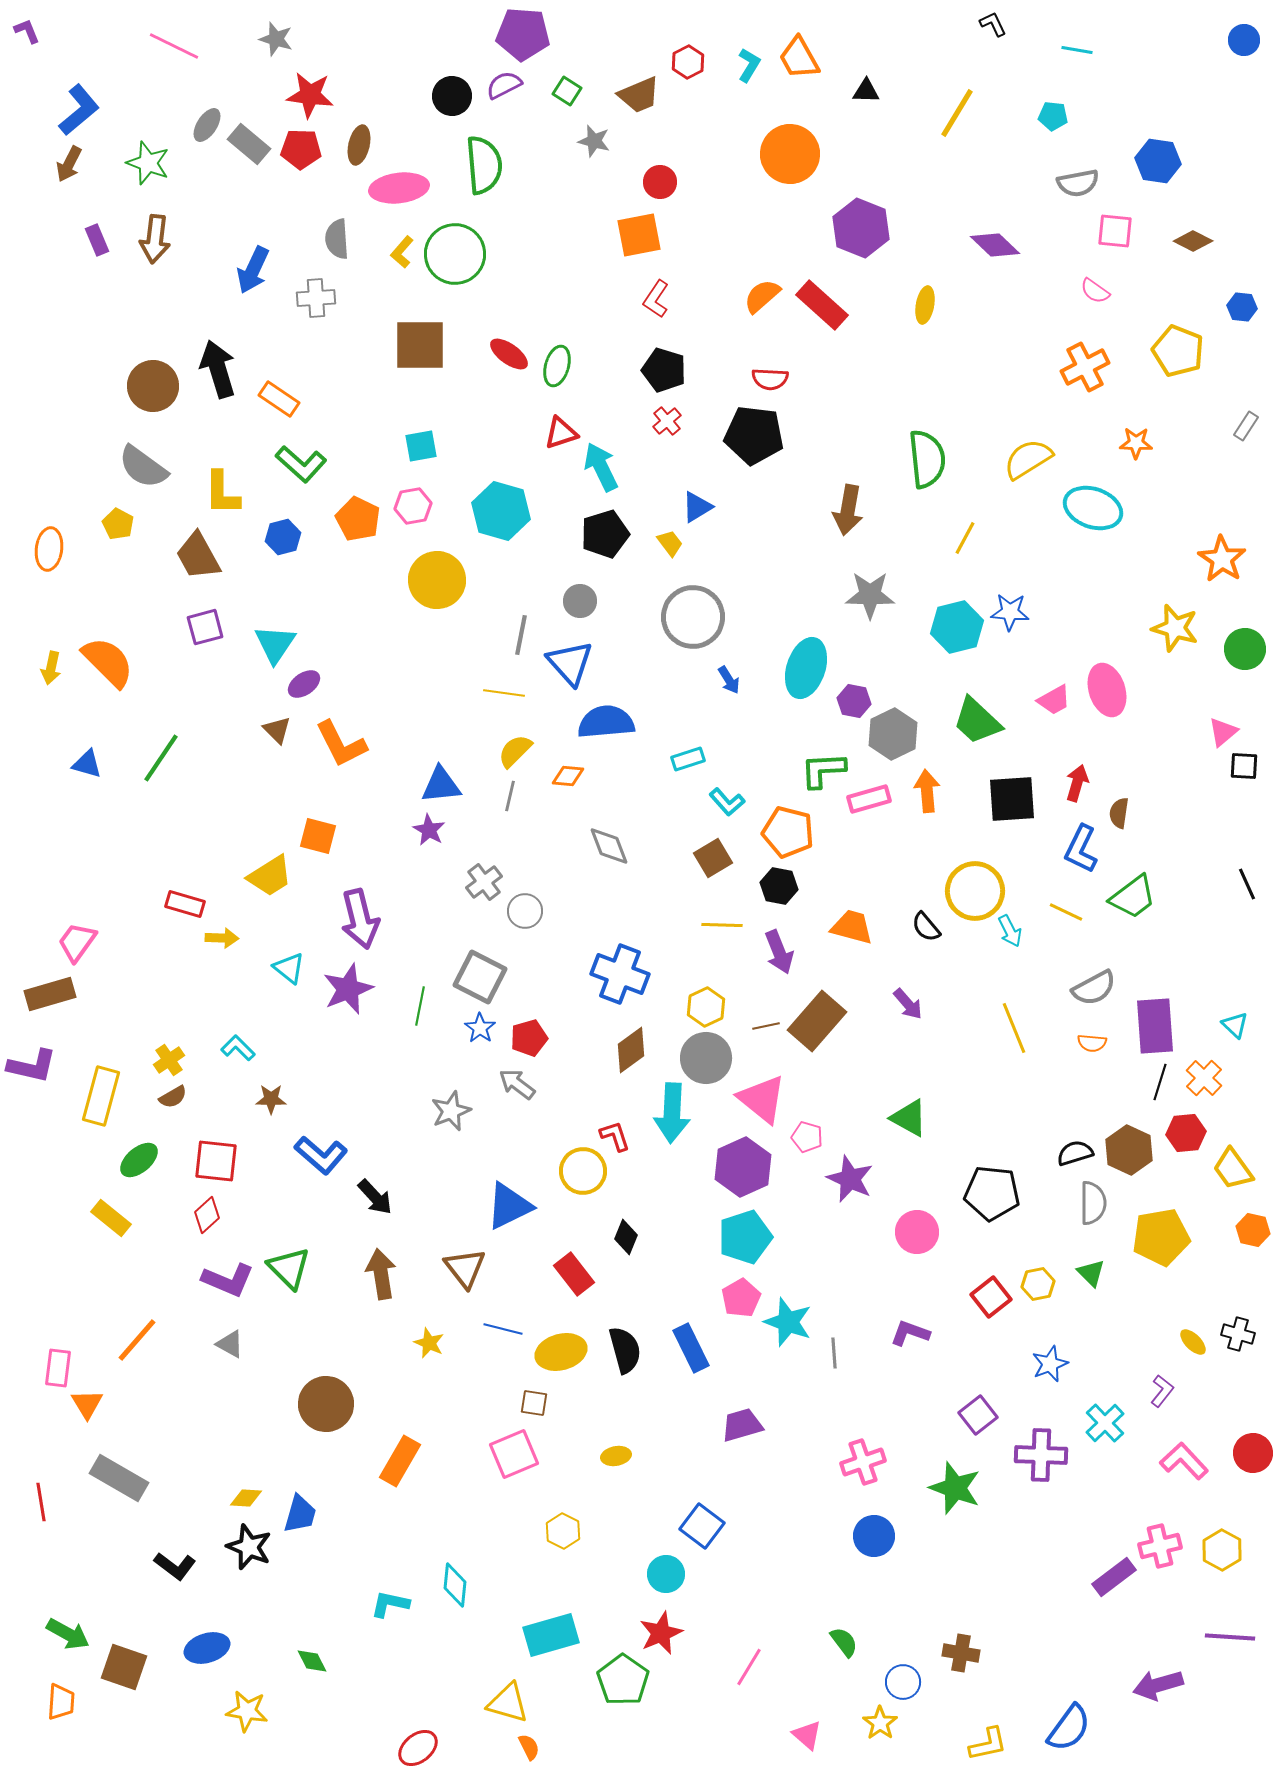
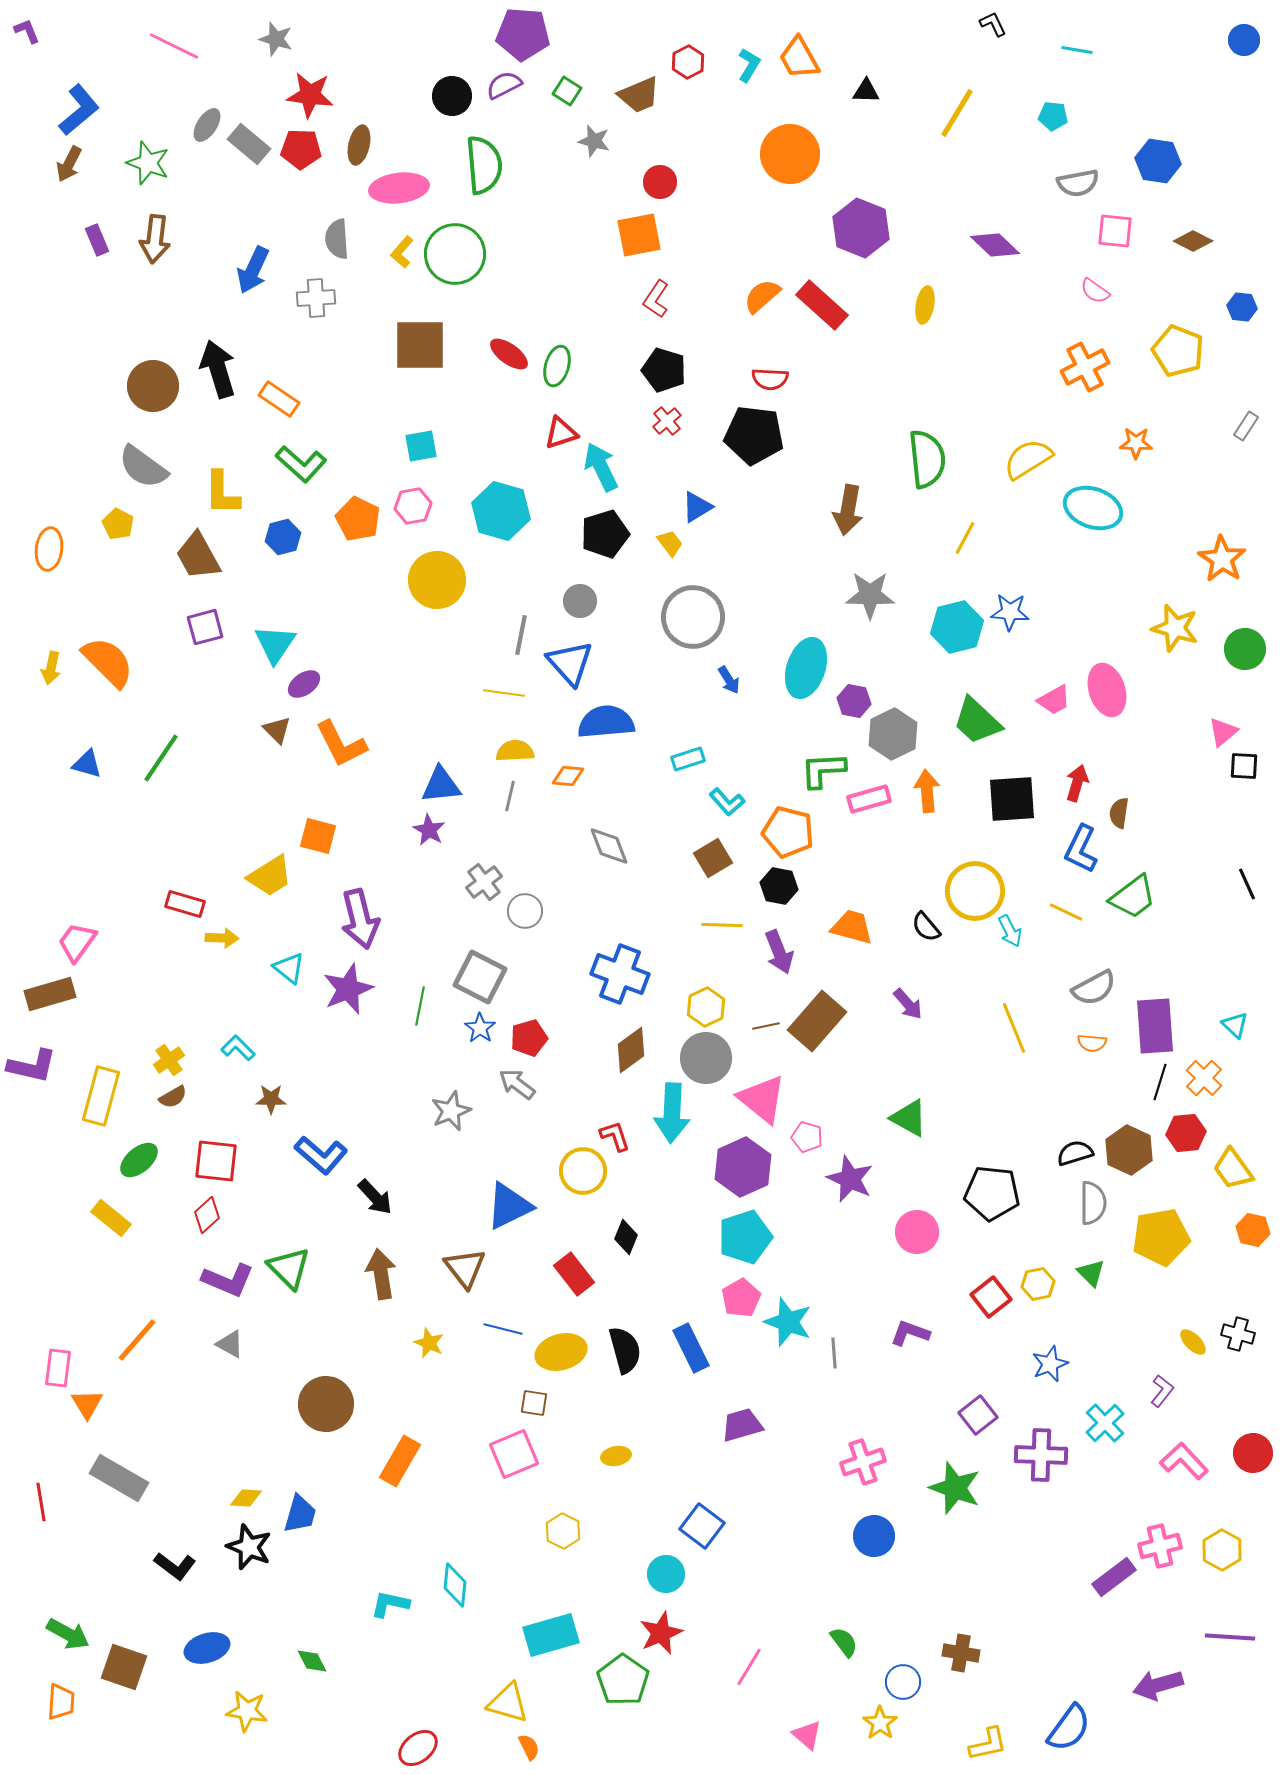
yellow semicircle at (515, 751): rotated 42 degrees clockwise
